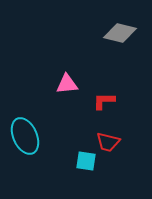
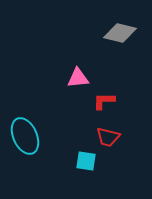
pink triangle: moved 11 px right, 6 px up
red trapezoid: moved 5 px up
